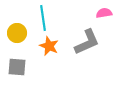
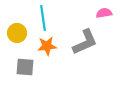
gray L-shape: moved 2 px left
orange star: moved 2 px left; rotated 30 degrees counterclockwise
gray square: moved 8 px right
